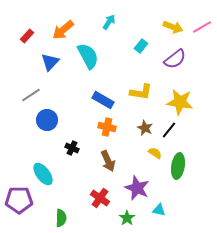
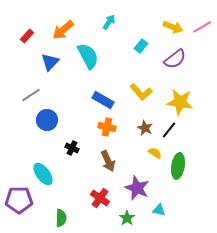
yellow L-shape: rotated 40 degrees clockwise
